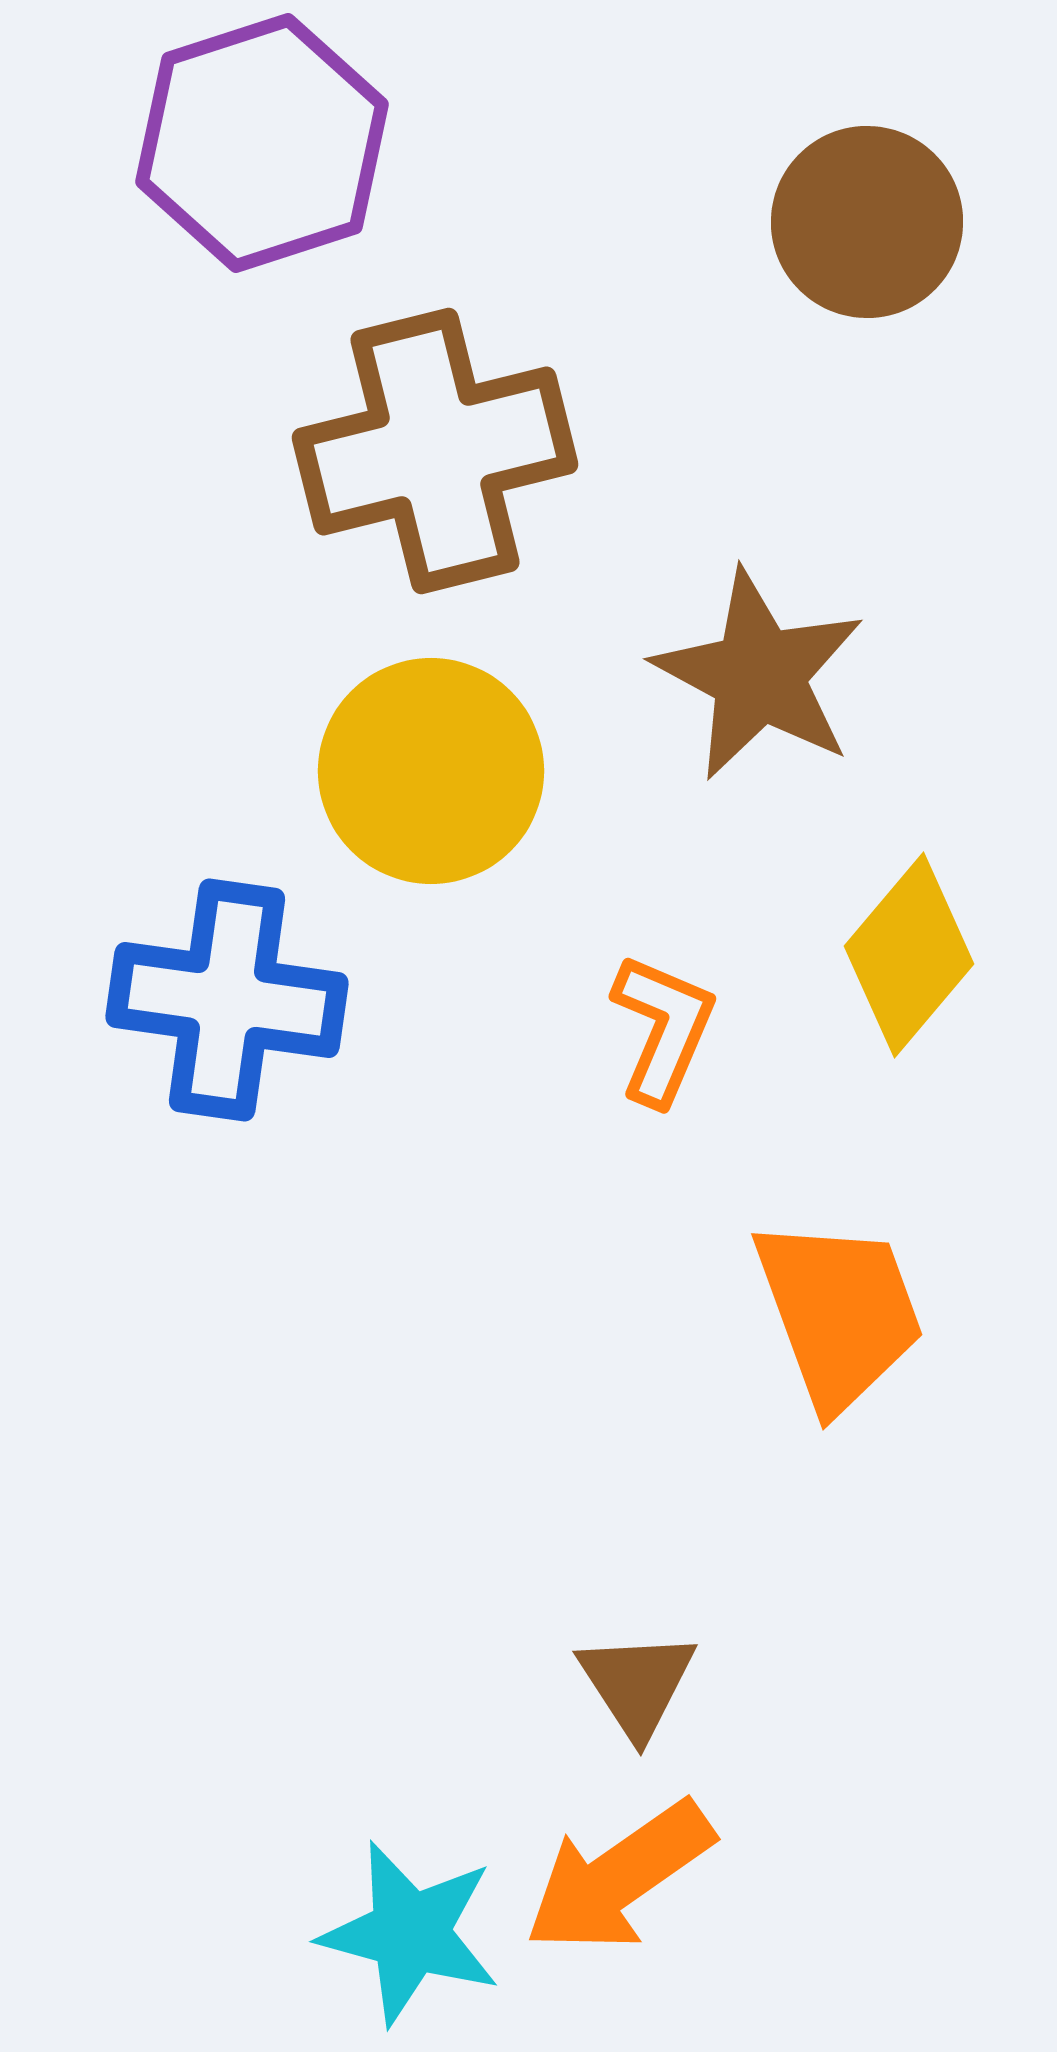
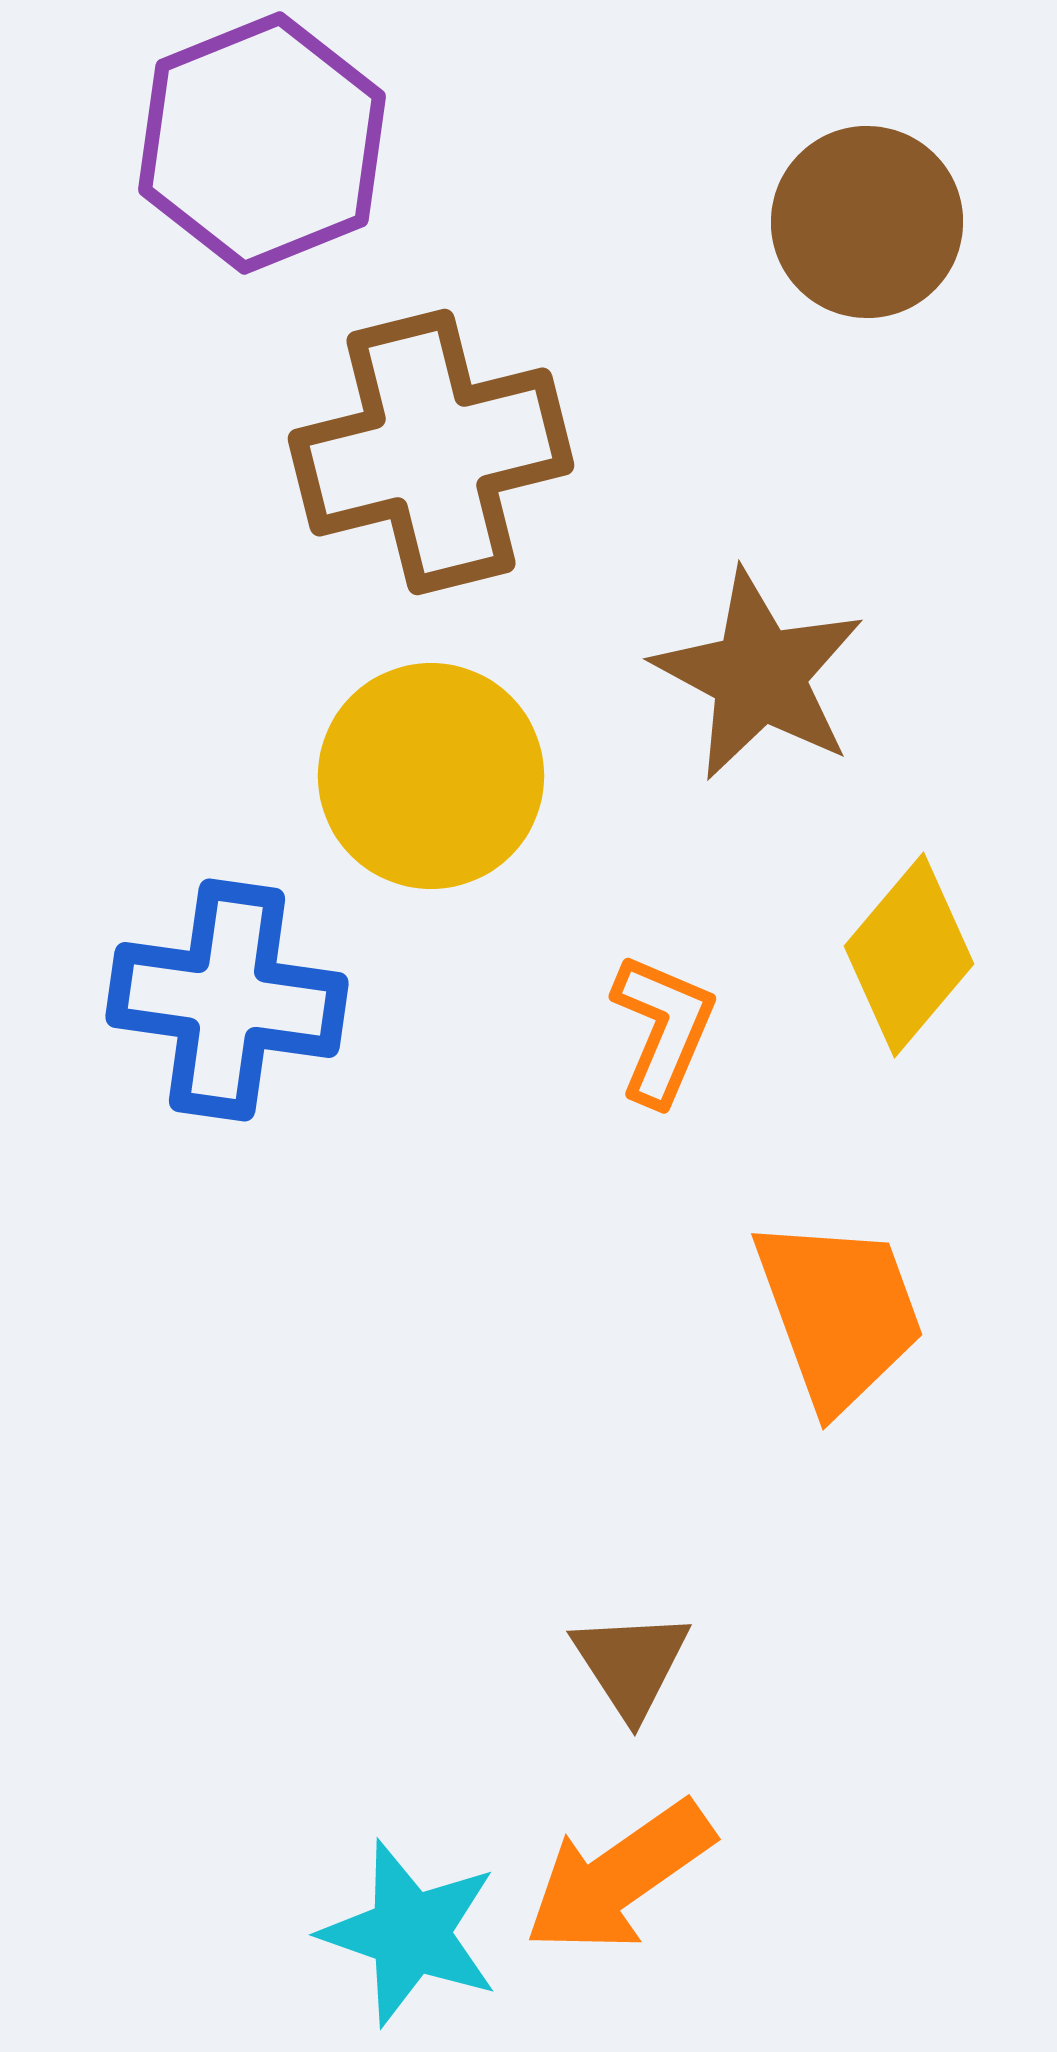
purple hexagon: rotated 4 degrees counterclockwise
brown cross: moved 4 px left, 1 px down
yellow circle: moved 5 px down
brown triangle: moved 6 px left, 20 px up
cyan star: rotated 4 degrees clockwise
